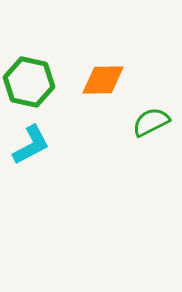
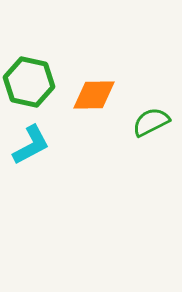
orange diamond: moved 9 px left, 15 px down
